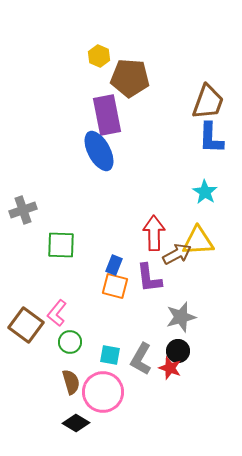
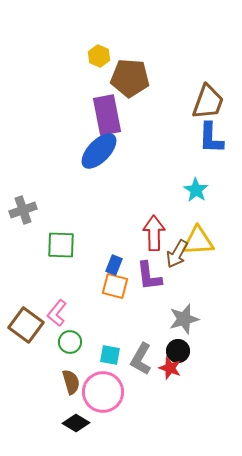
blue ellipse: rotated 72 degrees clockwise
cyan star: moved 9 px left, 2 px up
brown arrow: rotated 148 degrees clockwise
purple L-shape: moved 2 px up
gray star: moved 3 px right, 2 px down
